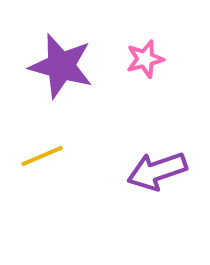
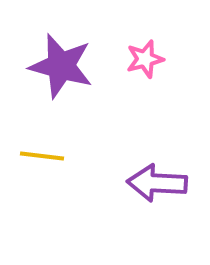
yellow line: rotated 30 degrees clockwise
purple arrow: moved 12 px down; rotated 22 degrees clockwise
